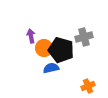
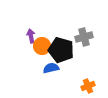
orange circle: moved 2 px left, 2 px up
